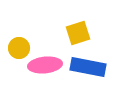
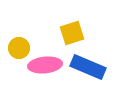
yellow square: moved 6 px left
blue rectangle: rotated 12 degrees clockwise
